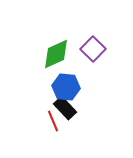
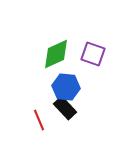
purple square: moved 5 px down; rotated 25 degrees counterclockwise
red line: moved 14 px left, 1 px up
